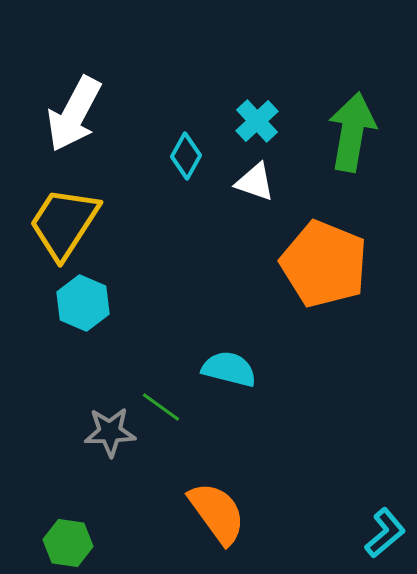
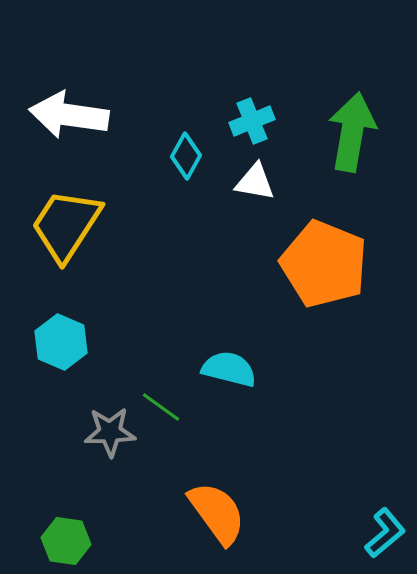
white arrow: moved 5 px left, 1 px down; rotated 70 degrees clockwise
cyan cross: moved 5 px left; rotated 21 degrees clockwise
white triangle: rotated 9 degrees counterclockwise
yellow trapezoid: moved 2 px right, 2 px down
cyan hexagon: moved 22 px left, 39 px down
green hexagon: moved 2 px left, 2 px up
